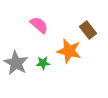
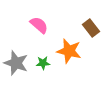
brown rectangle: moved 3 px right, 2 px up
gray star: rotated 10 degrees counterclockwise
